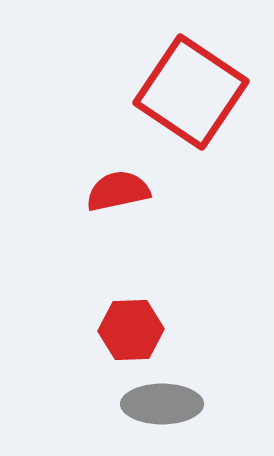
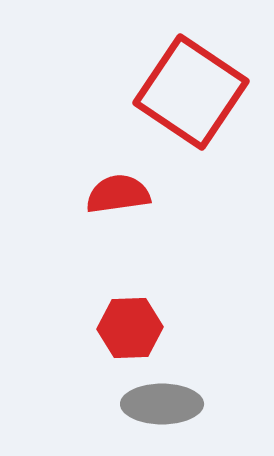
red semicircle: moved 3 px down; rotated 4 degrees clockwise
red hexagon: moved 1 px left, 2 px up
